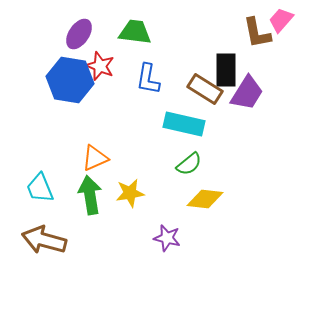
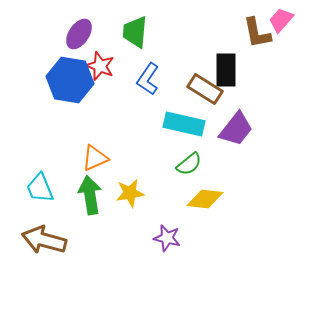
green trapezoid: rotated 92 degrees counterclockwise
blue L-shape: rotated 24 degrees clockwise
purple trapezoid: moved 11 px left, 36 px down; rotated 6 degrees clockwise
